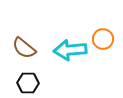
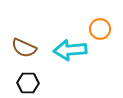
orange circle: moved 3 px left, 10 px up
brown semicircle: rotated 15 degrees counterclockwise
